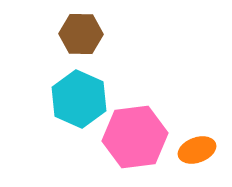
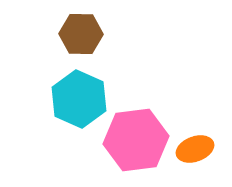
pink hexagon: moved 1 px right, 3 px down
orange ellipse: moved 2 px left, 1 px up
